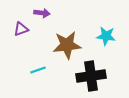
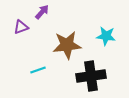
purple arrow: moved 1 px up; rotated 56 degrees counterclockwise
purple triangle: moved 2 px up
